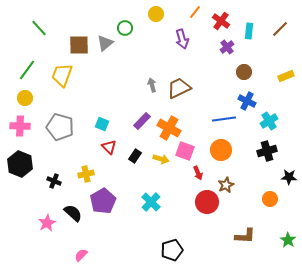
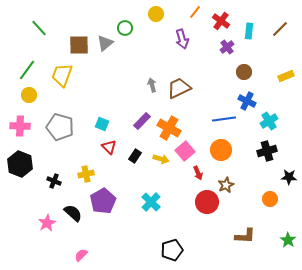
yellow circle at (25, 98): moved 4 px right, 3 px up
pink square at (185, 151): rotated 30 degrees clockwise
